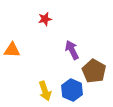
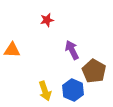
red star: moved 2 px right, 1 px down
blue hexagon: moved 1 px right
